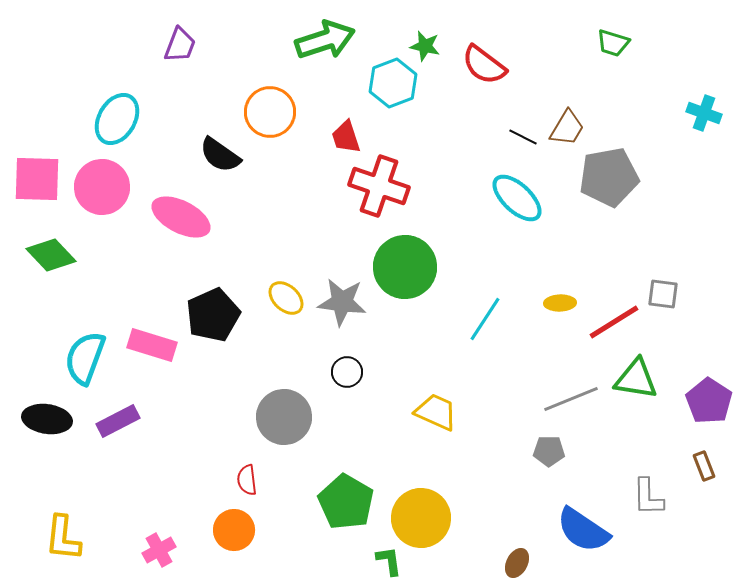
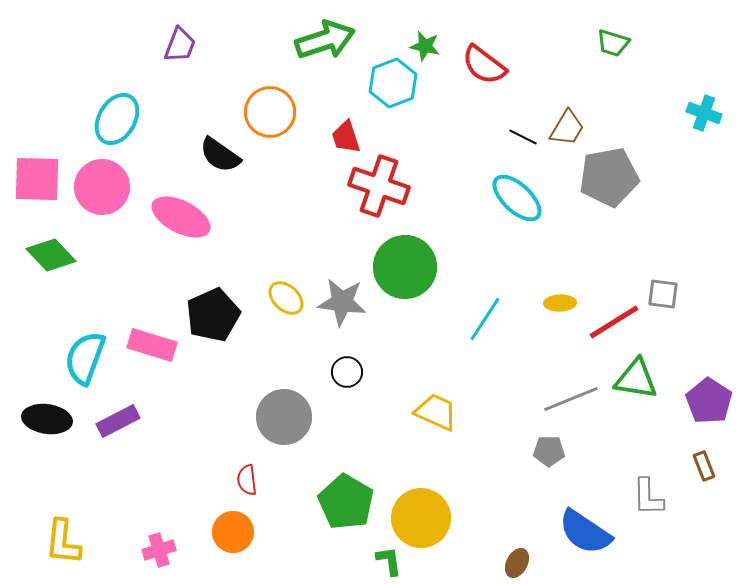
orange circle at (234, 530): moved 1 px left, 2 px down
blue semicircle at (583, 530): moved 2 px right, 2 px down
yellow L-shape at (63, 538): moved 4 px down
pink cross at (159, 550): rotated 12 degrees clockwise
